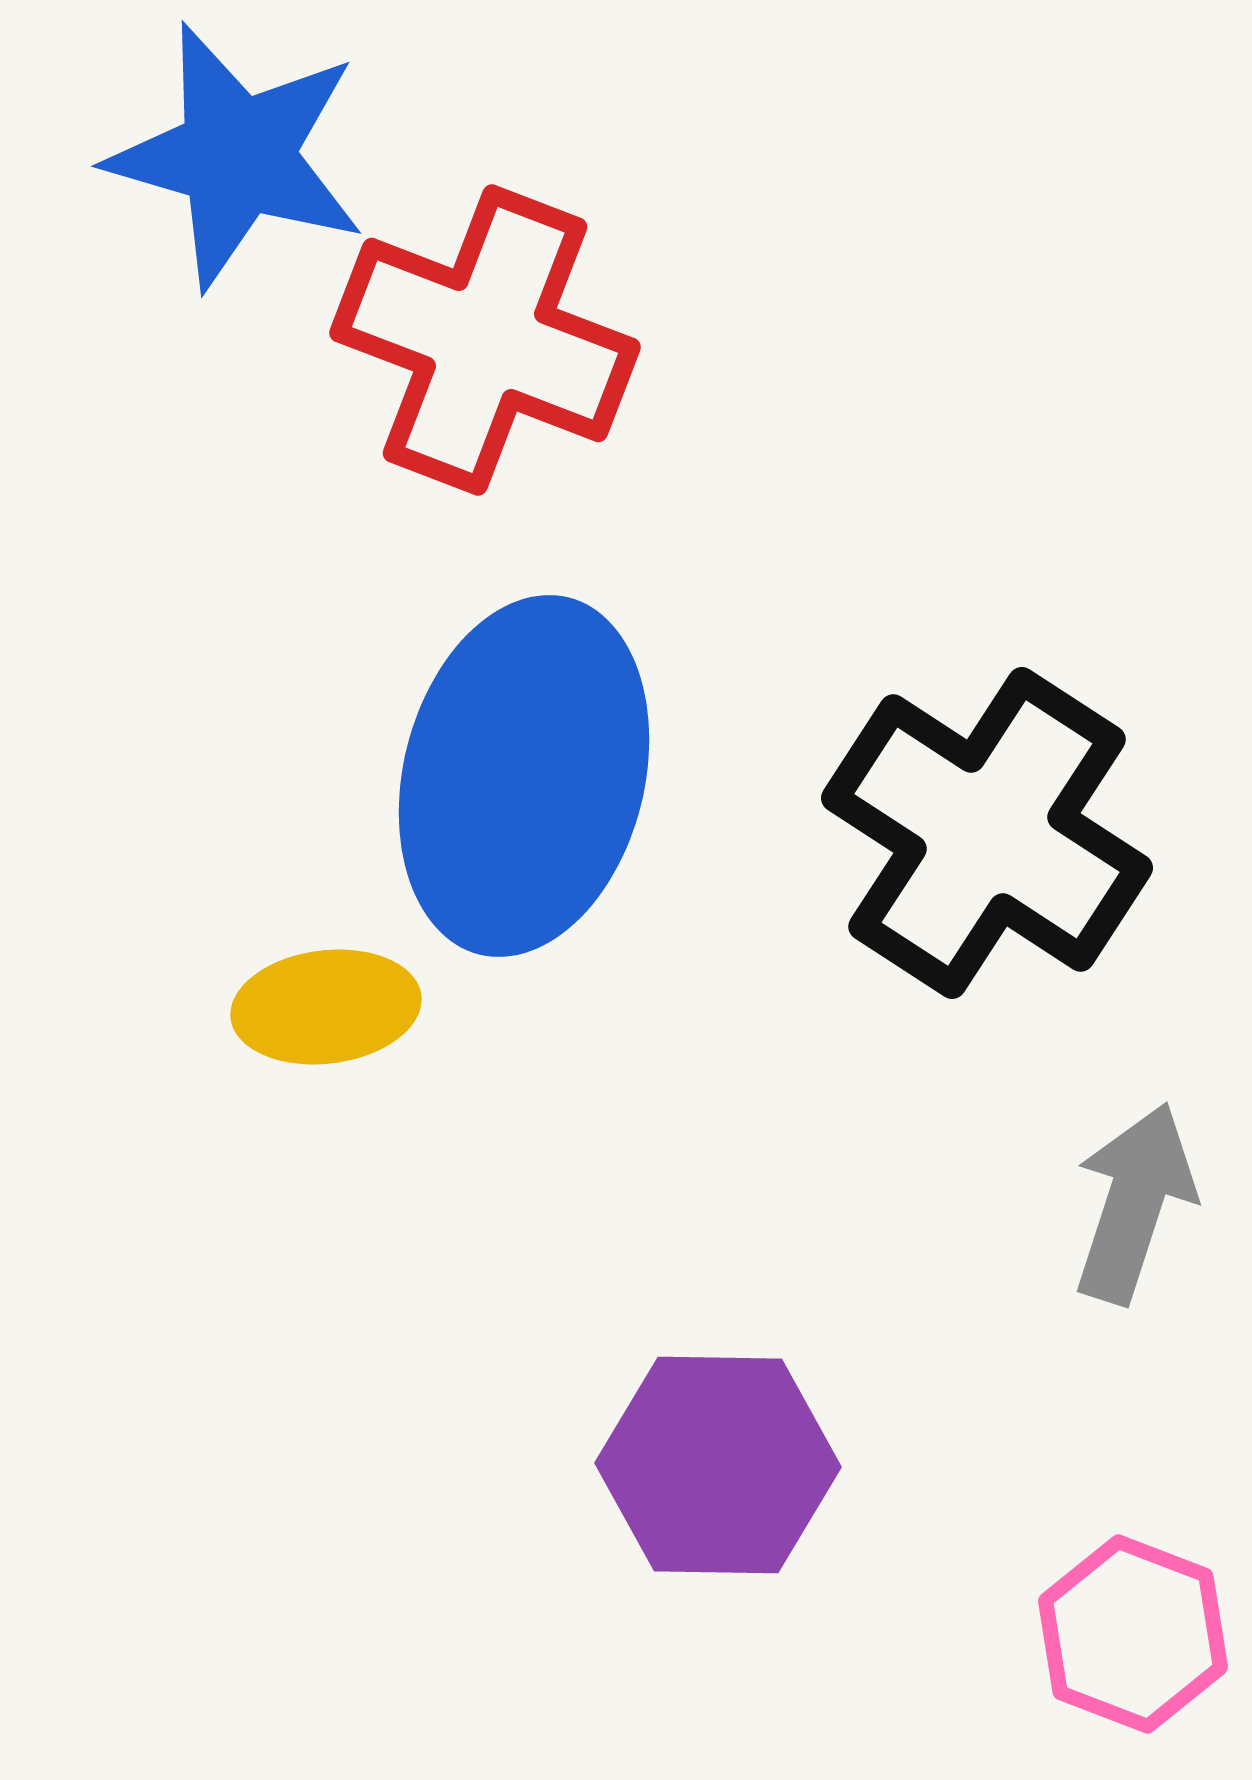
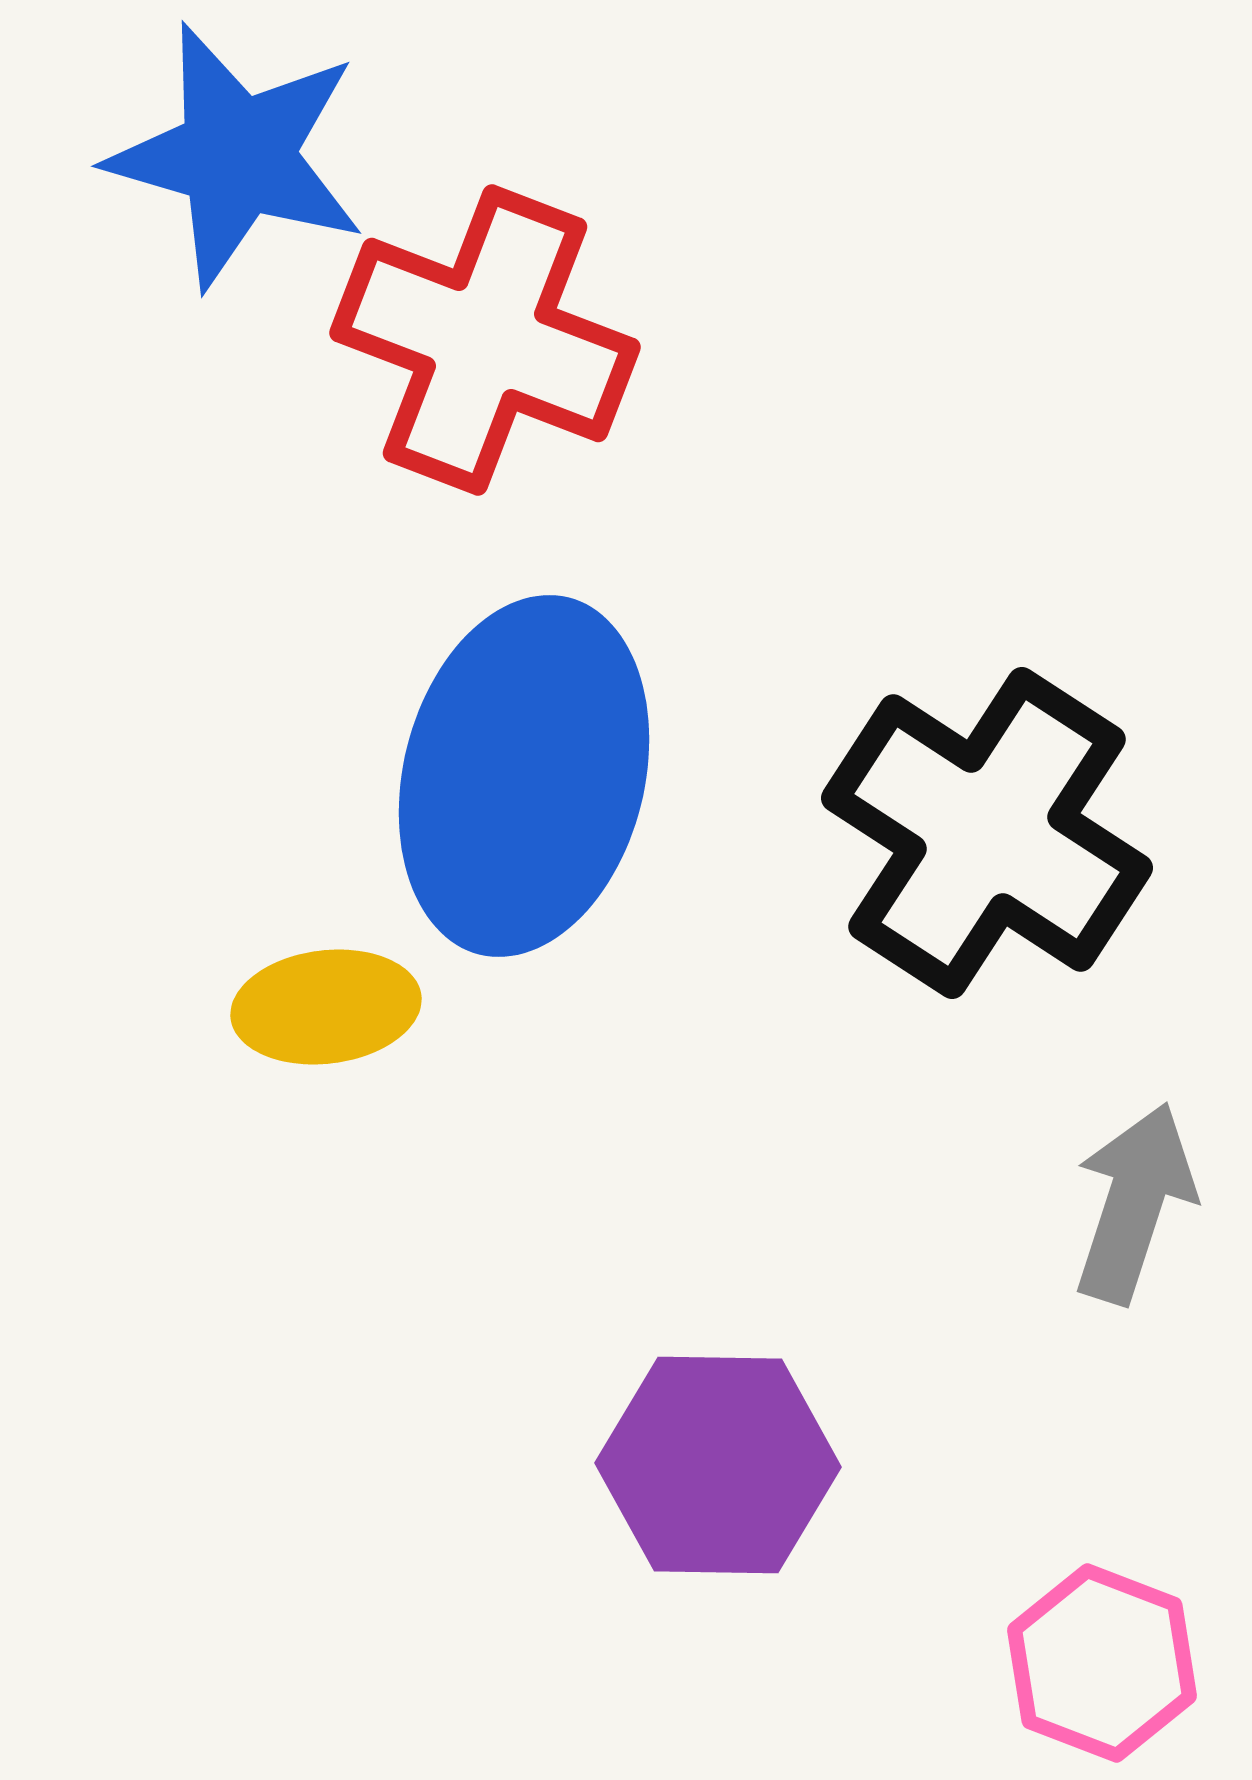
pink hexagon: moved 31 px left, 29 px down
